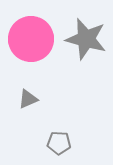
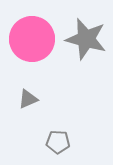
pink circle: moved 1 px right
gray pentagon: moved 1 px left, 1 px up
